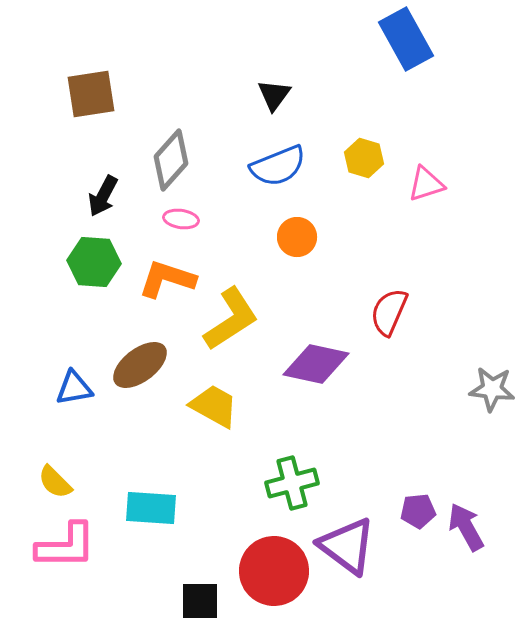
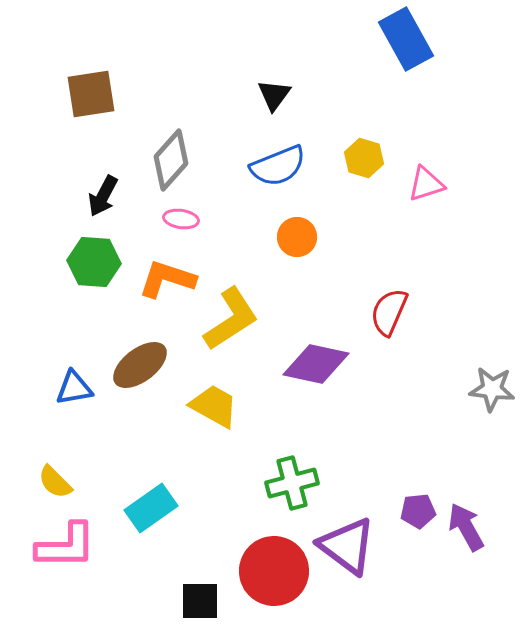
cyan rectangle: rotated 39 degrees counterclockwise
